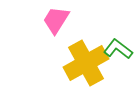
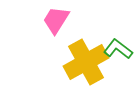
yellow cross: moved 1 px up
